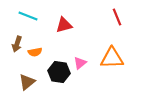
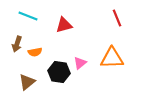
red line: moved 1 px down
